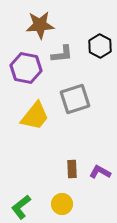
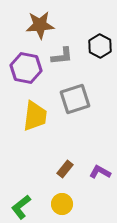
gray L-shape: moved 2 px down
yellow trapezoid: rotated 32 degrees counterclockwise
brown rectangle: moved 7 px left; rotated 42 degrees clockwise
